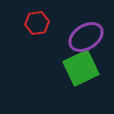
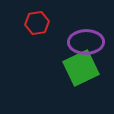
purple ellipse: moved 5 px down; rotated 32 degrees clockwise
